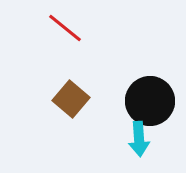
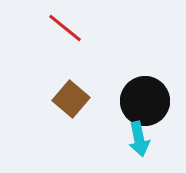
black circle: moved 5 px left
cyan arrow: rotated 8 degrees counterclockwise
